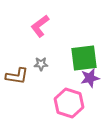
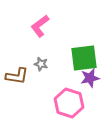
gray star: rotated 16 degrees clockwise
